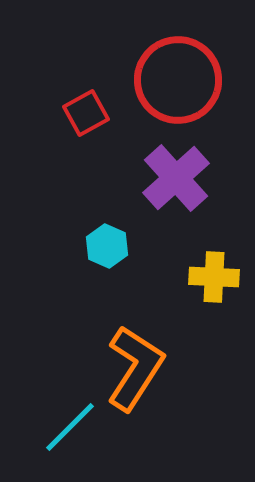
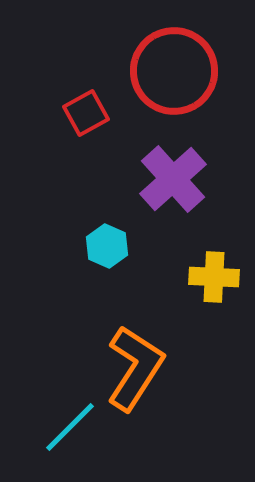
red circle: moved 4 px left, 9 px up
purple cross: moved 3 px left, 1 px down
